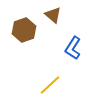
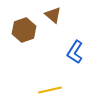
blue L-shape: moved 2 px right, 4 px down
yellow line: moved 5 px down; rotated 30 degrees clockwise
